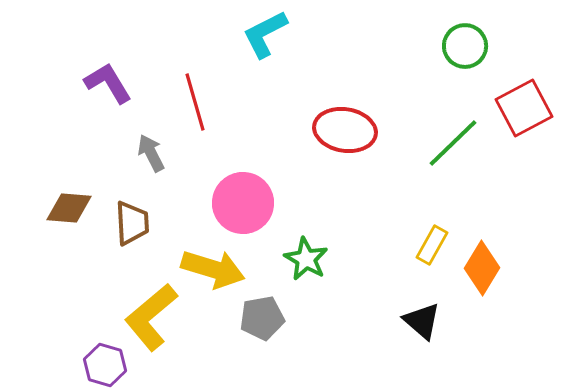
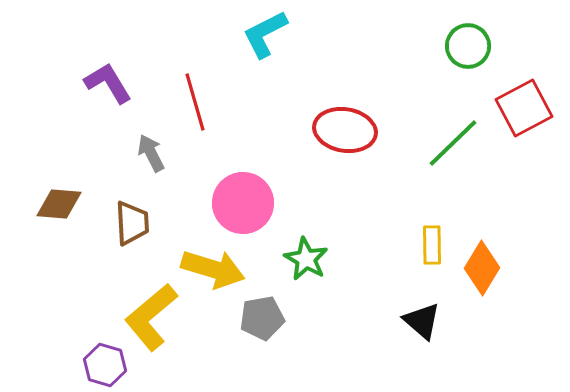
green circle: moved 3 px right
brown diamond: moved 10 px left, 4 px up
yellow rectangle: rotated 30 degrees counterclockwise
